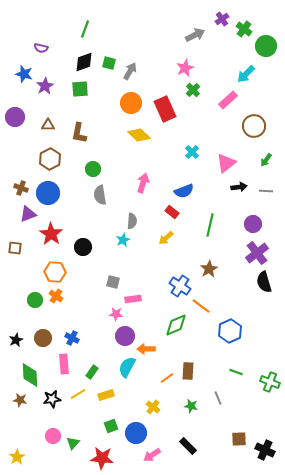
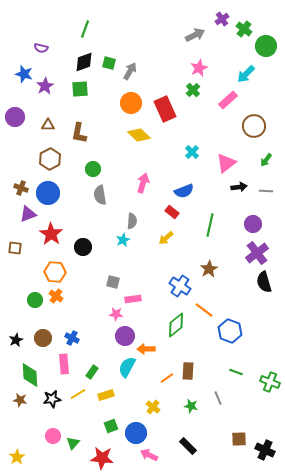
pink star at (185, 68): moved 14 px right
orange line at (201, 306): moved 3 px right, 4 px down
green diamond at (176, 325): rotated 15 degrees counterclockwise
blue hexagon at (230, 331): rotated 15 degrees counterclockwise
pink arrow at (152, 455): moved 3 px left; rotated 60 degrees clockwise
